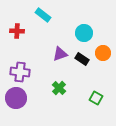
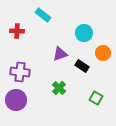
black rectangle: moved 7 px down
purple circle: moved 2 px down
